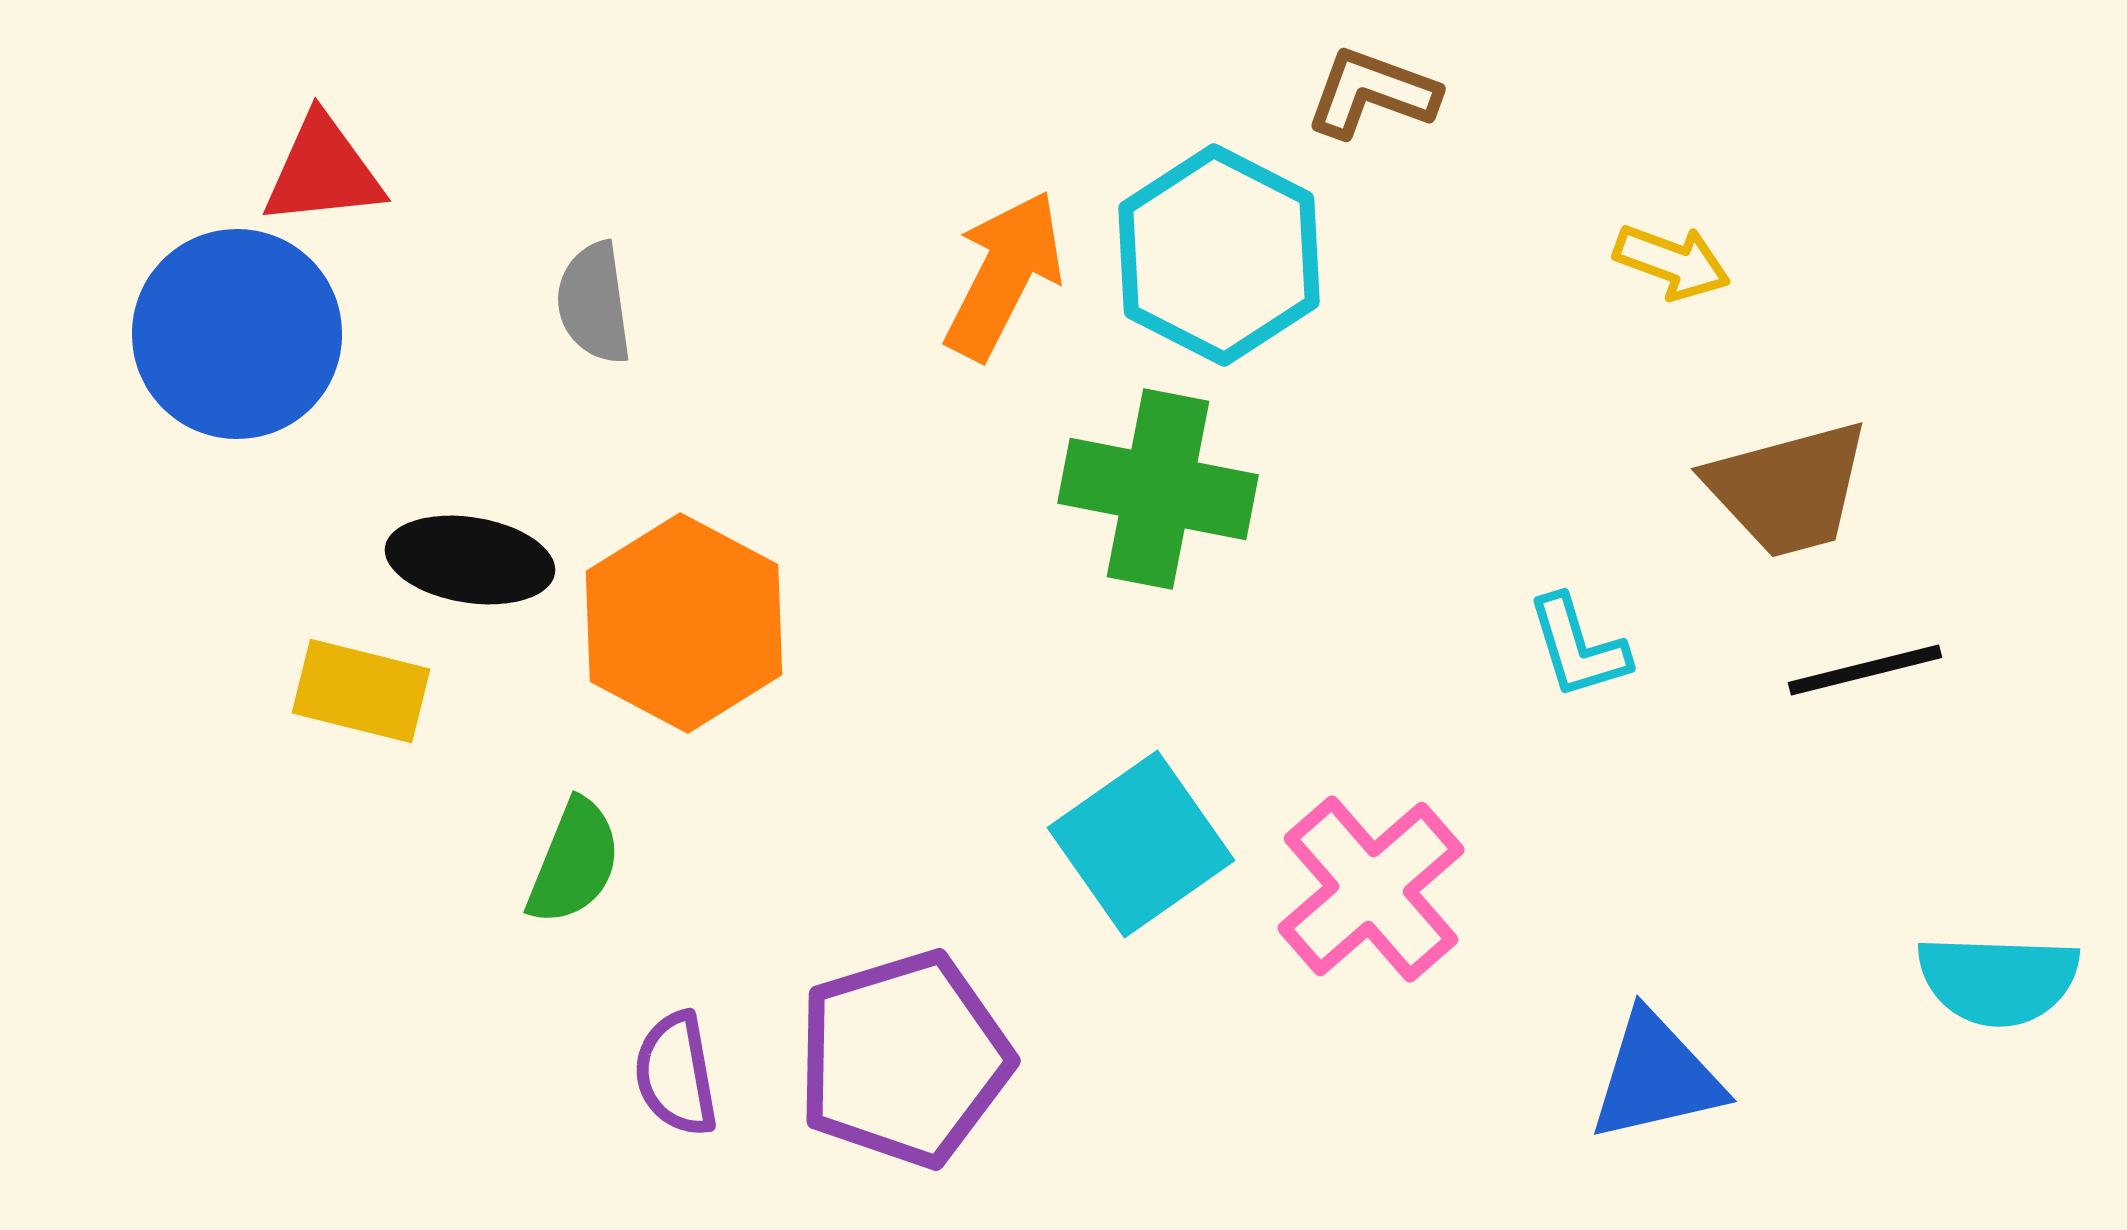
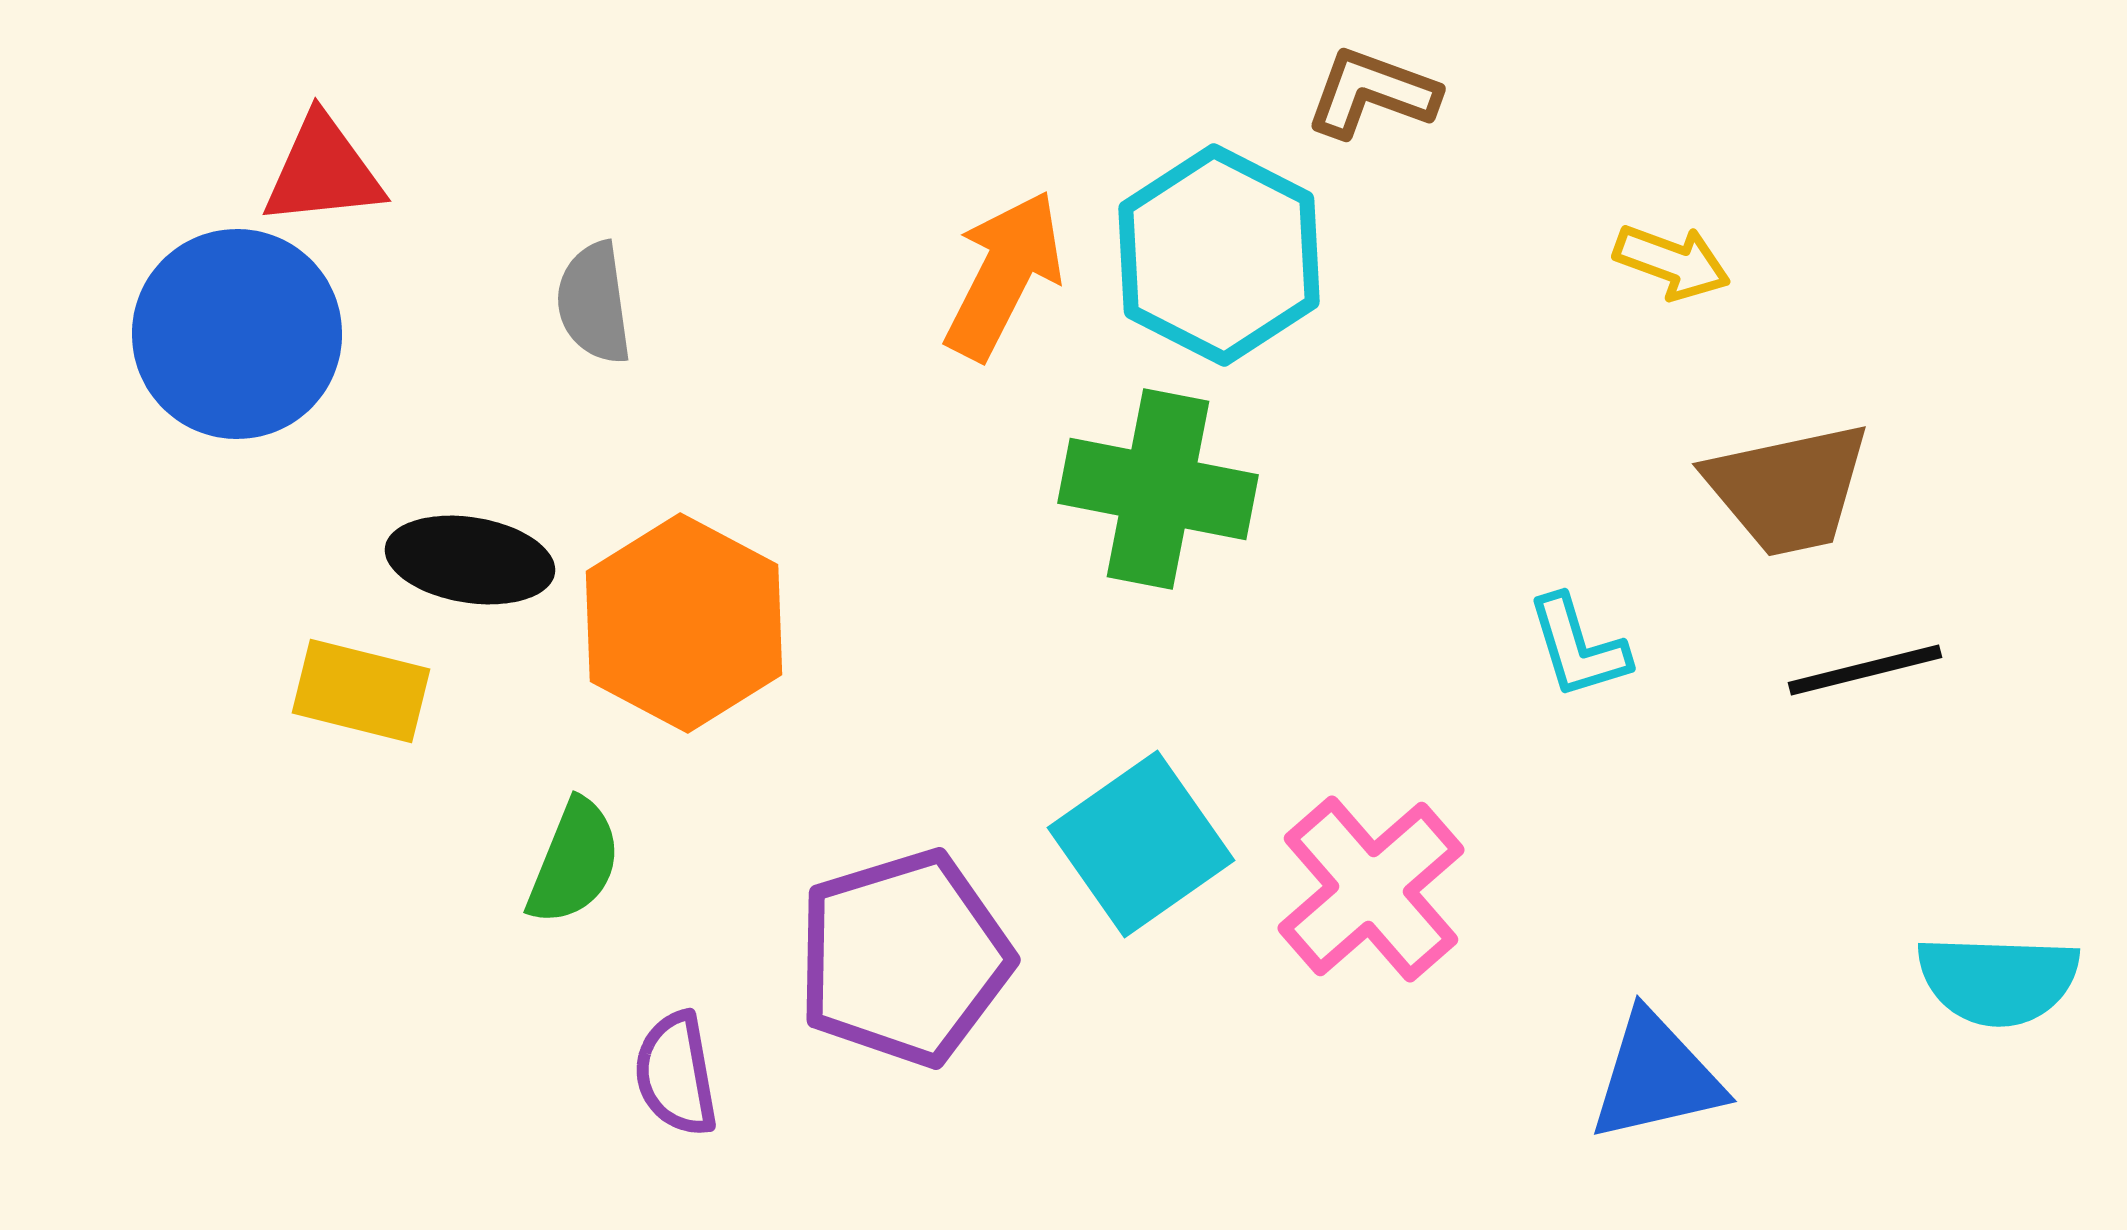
brown trapezoid: rotated 3 degrees clockwise
purple pentagon: moved 101 px up
